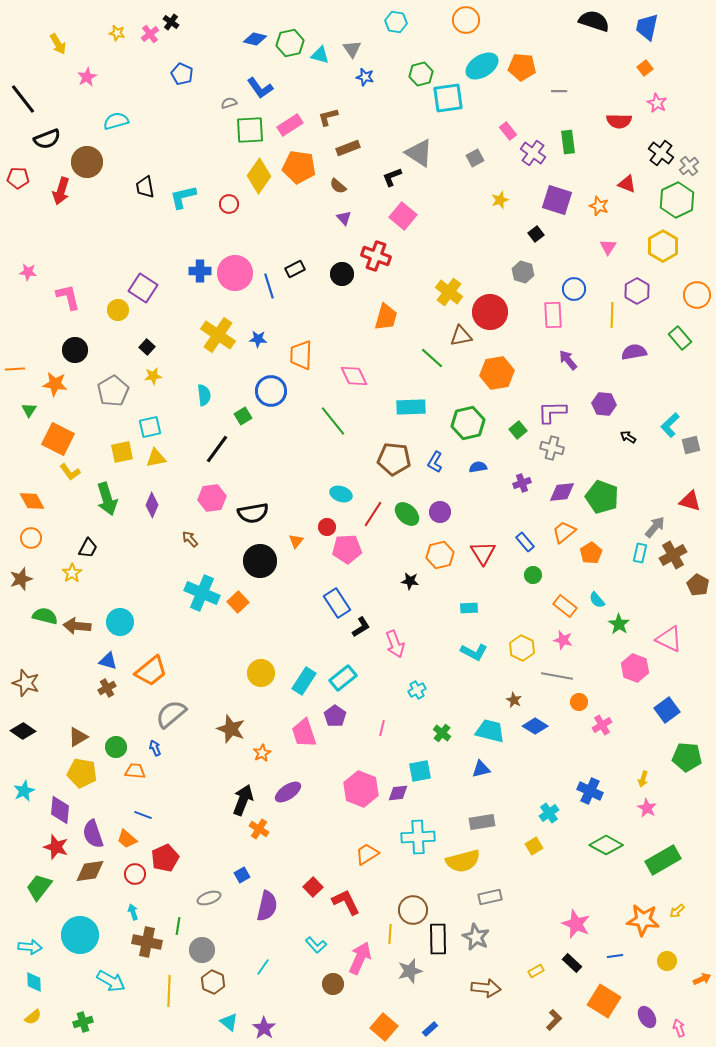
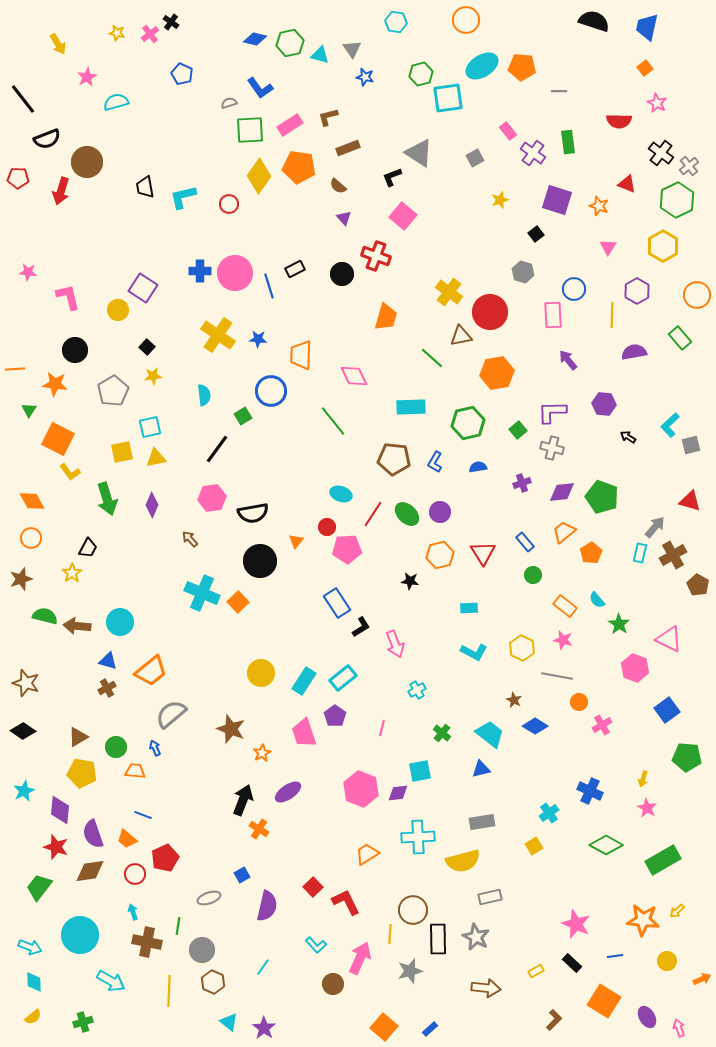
cyan semicircle at (116, 121): moved 19 px up
cyan trapezoid at (490, 731): moved 3 px down; rotated 24 degrees clockwise
cyan arrow at (30, 947): rotated 15 degrees clockwise
